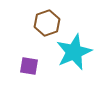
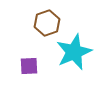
purple square: rotated 12 degrees counterclockwise
